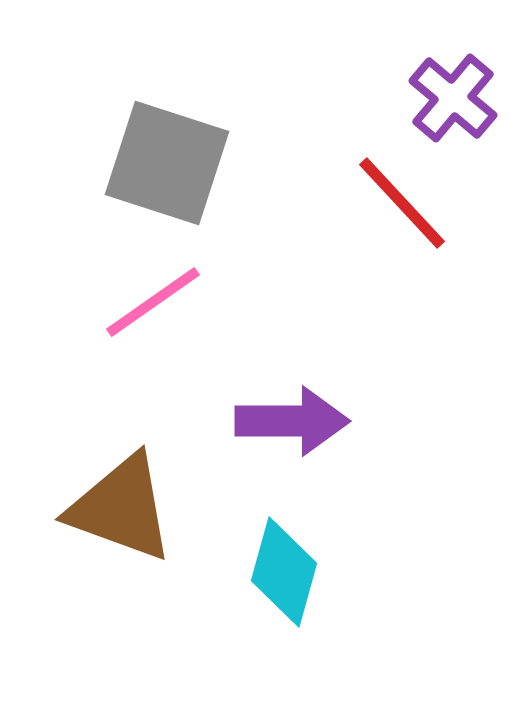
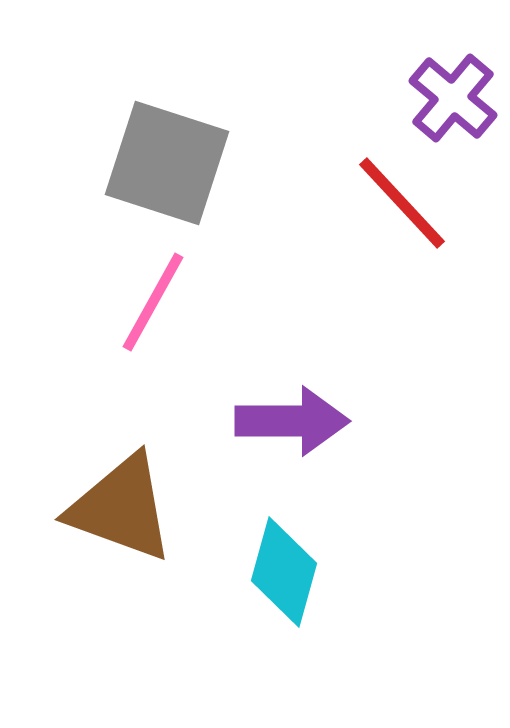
pink line: rotated 26 degrees counterclockwise
